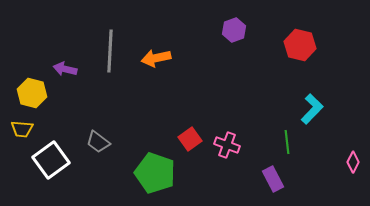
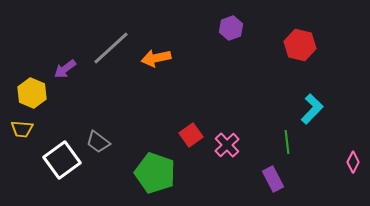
purple hexagon: moved 3 px left, 2 px up
gray line: moved 1 px right, 3 px up; rotated 45 degrees clockwise
purple arrow: rotated 50 degrees counterclockwise
yellow hexagon: rotated 8 degrees clockwise
red square: moved 1 px right, 4 px up
pink cross: rotated 25 degrees clockwise
white square: moved 11 px right
